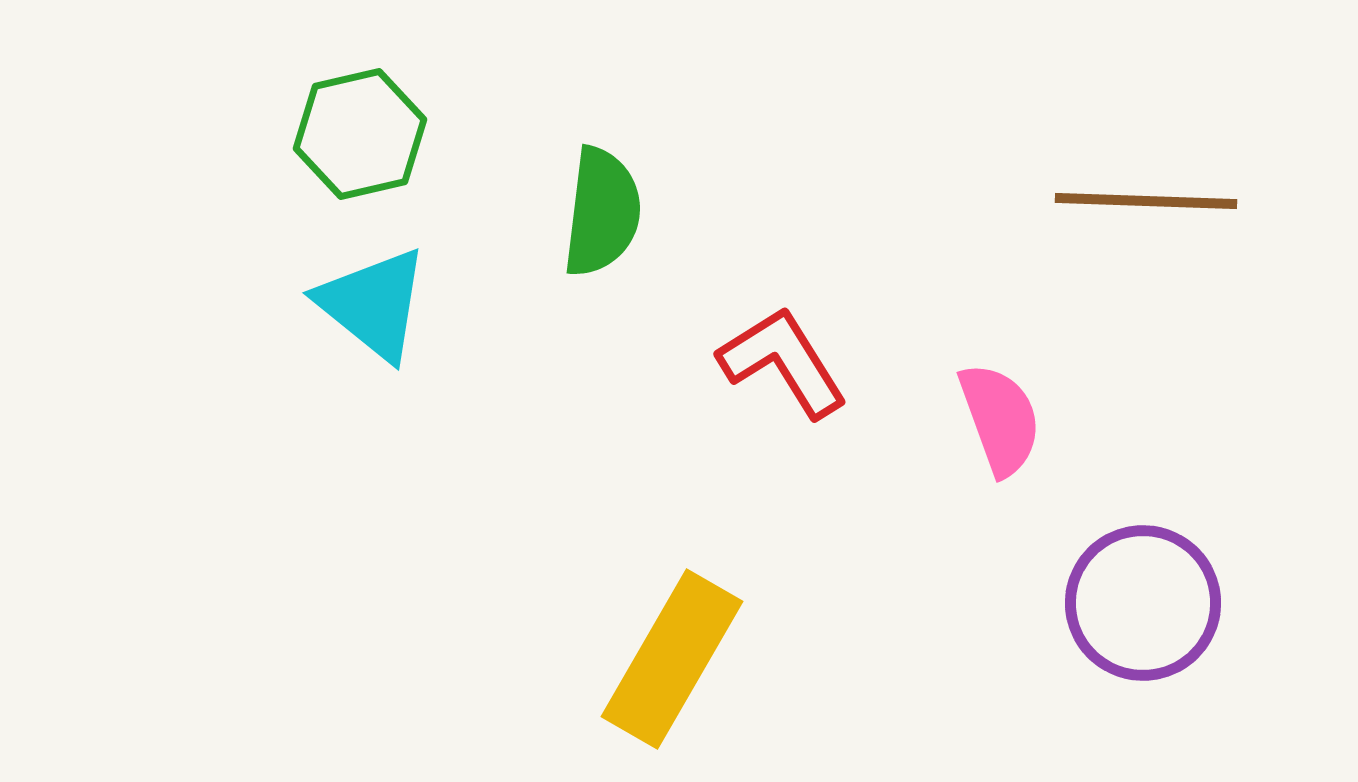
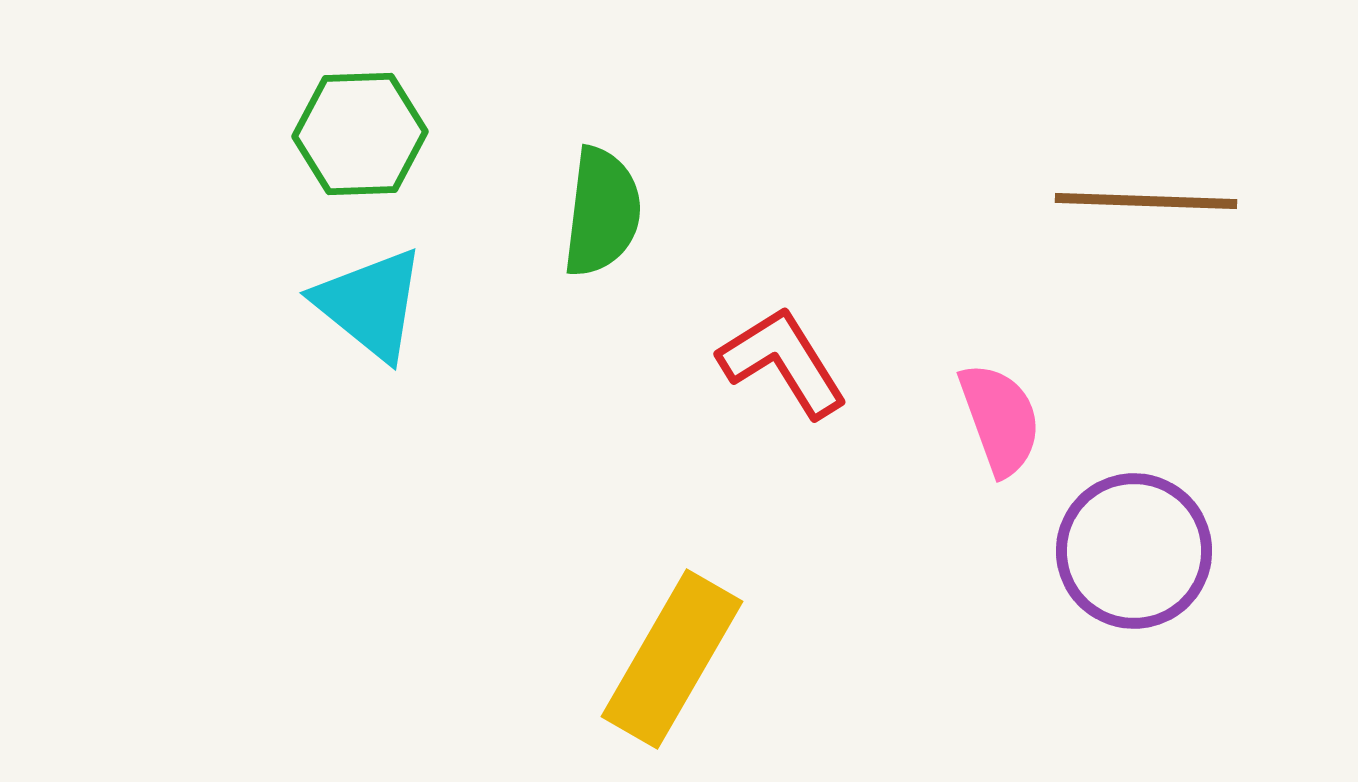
green hexagon: rotated 11 degrees clockwise
cyan triangle: moved 3 px left
purple circle: moved 9 px left, 52 px up
